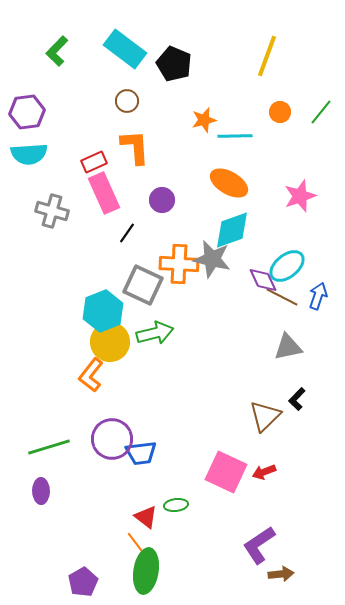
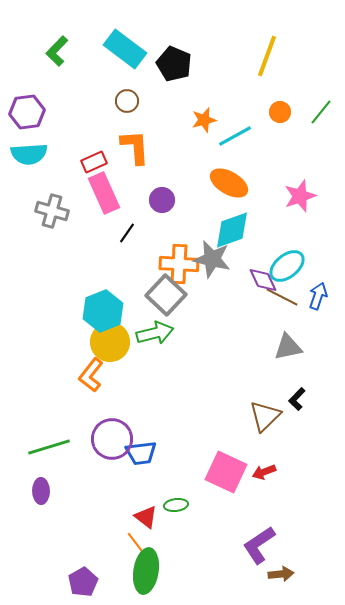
cyan line at (235, 136): rotated 28 degrees counterclockwise
gray square at (143, 285): moved 23 px right, 10 px down; rotated 18 degrees clockwise
